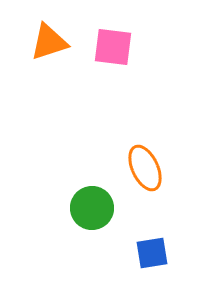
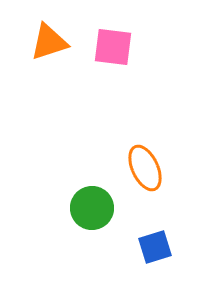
blue square: moved 3 px right, 6 px up; rotated 8 degrees counterclockwise
